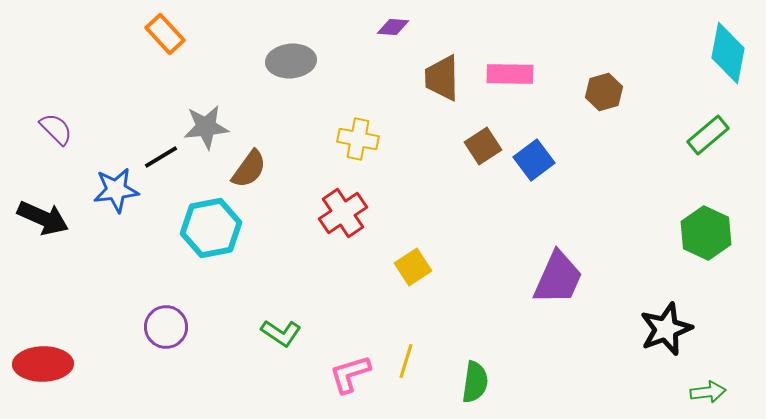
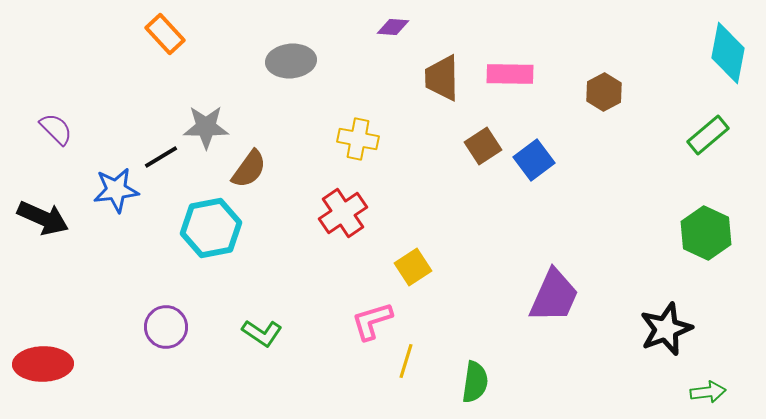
brown hexagon: rotated 12 degrees counterclockwise
gray star: rotated 6 degrees clockwise
purple trapezoid: moved 4 px left, 18 px down
green L-shape: moved 19 px left
pink L-shape: moved 22 px right, 53 px up
